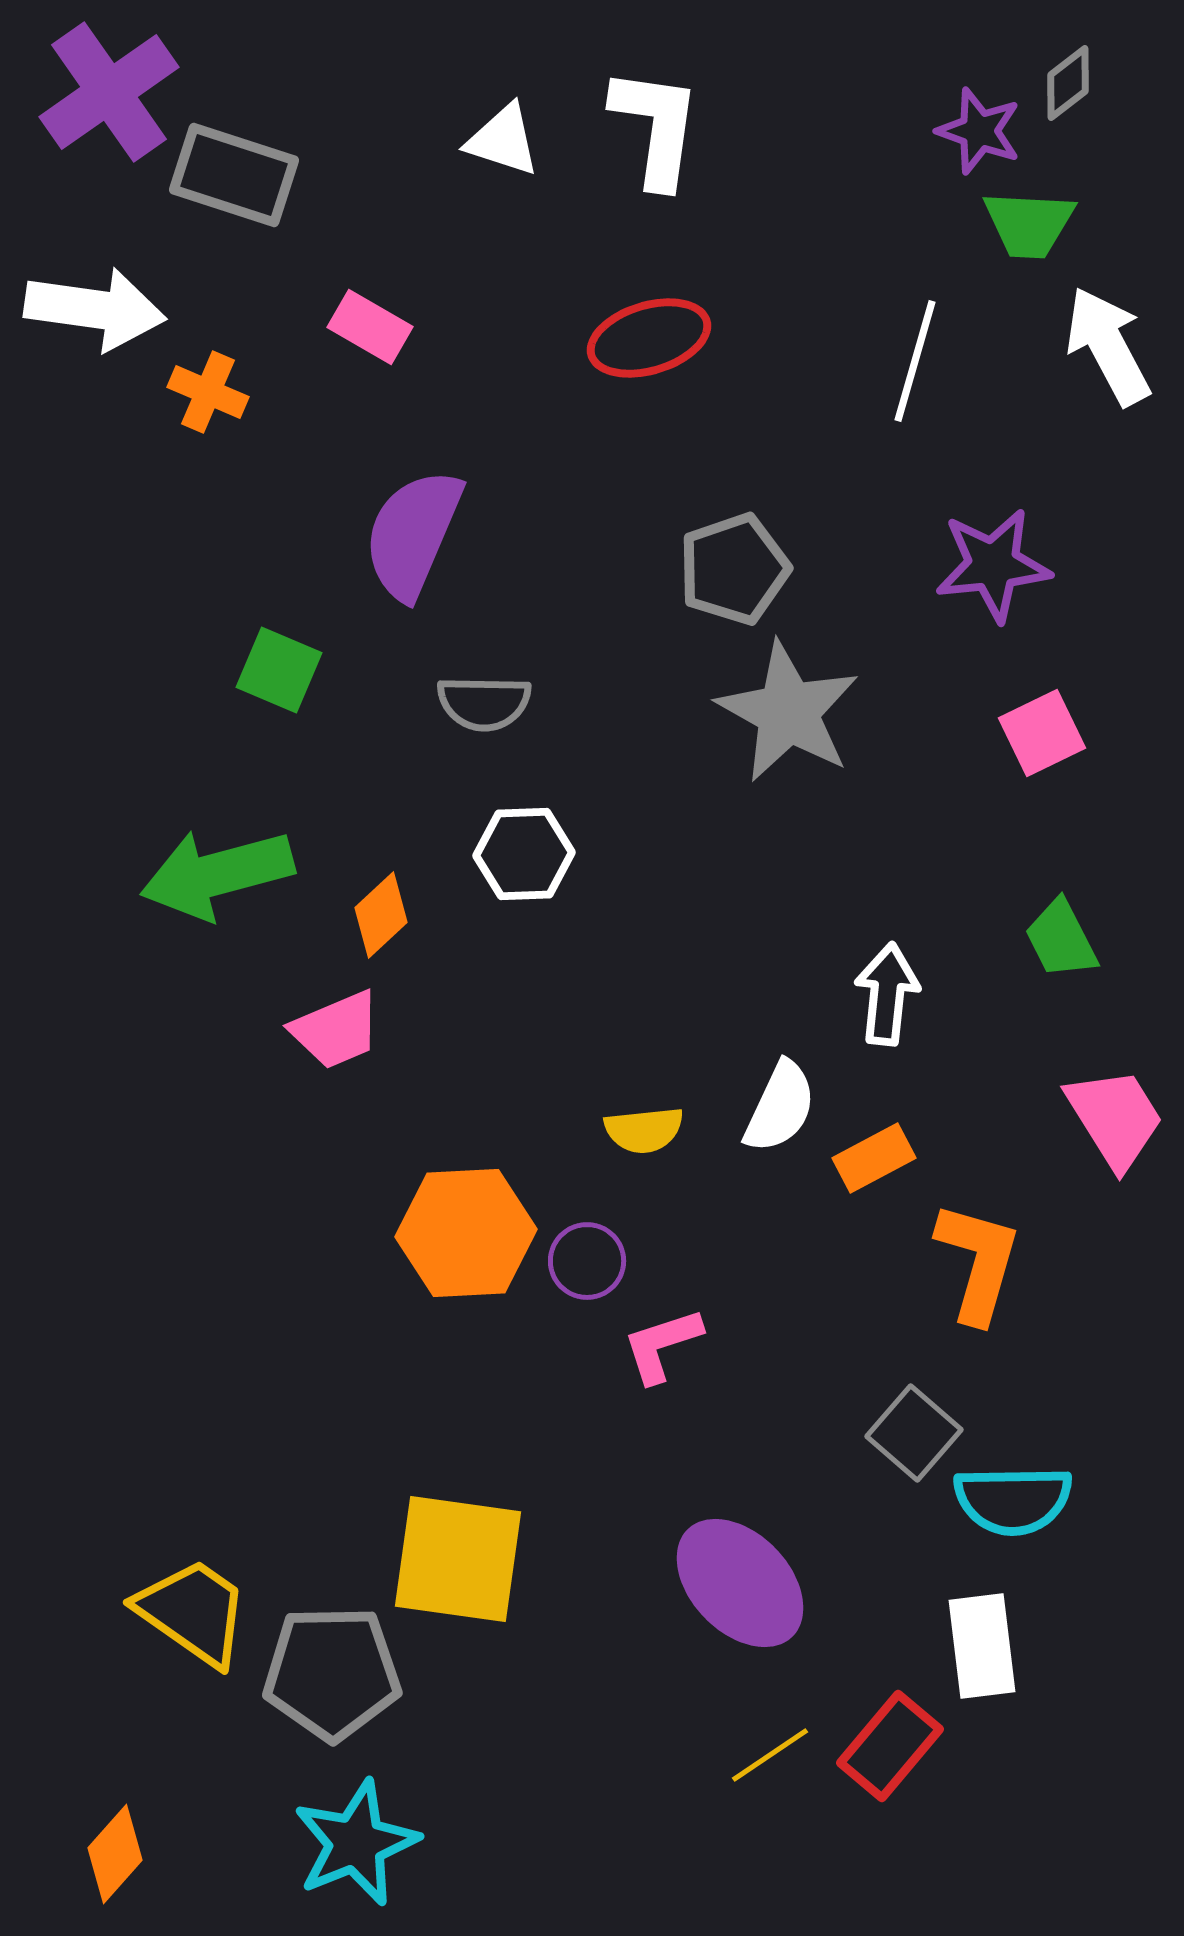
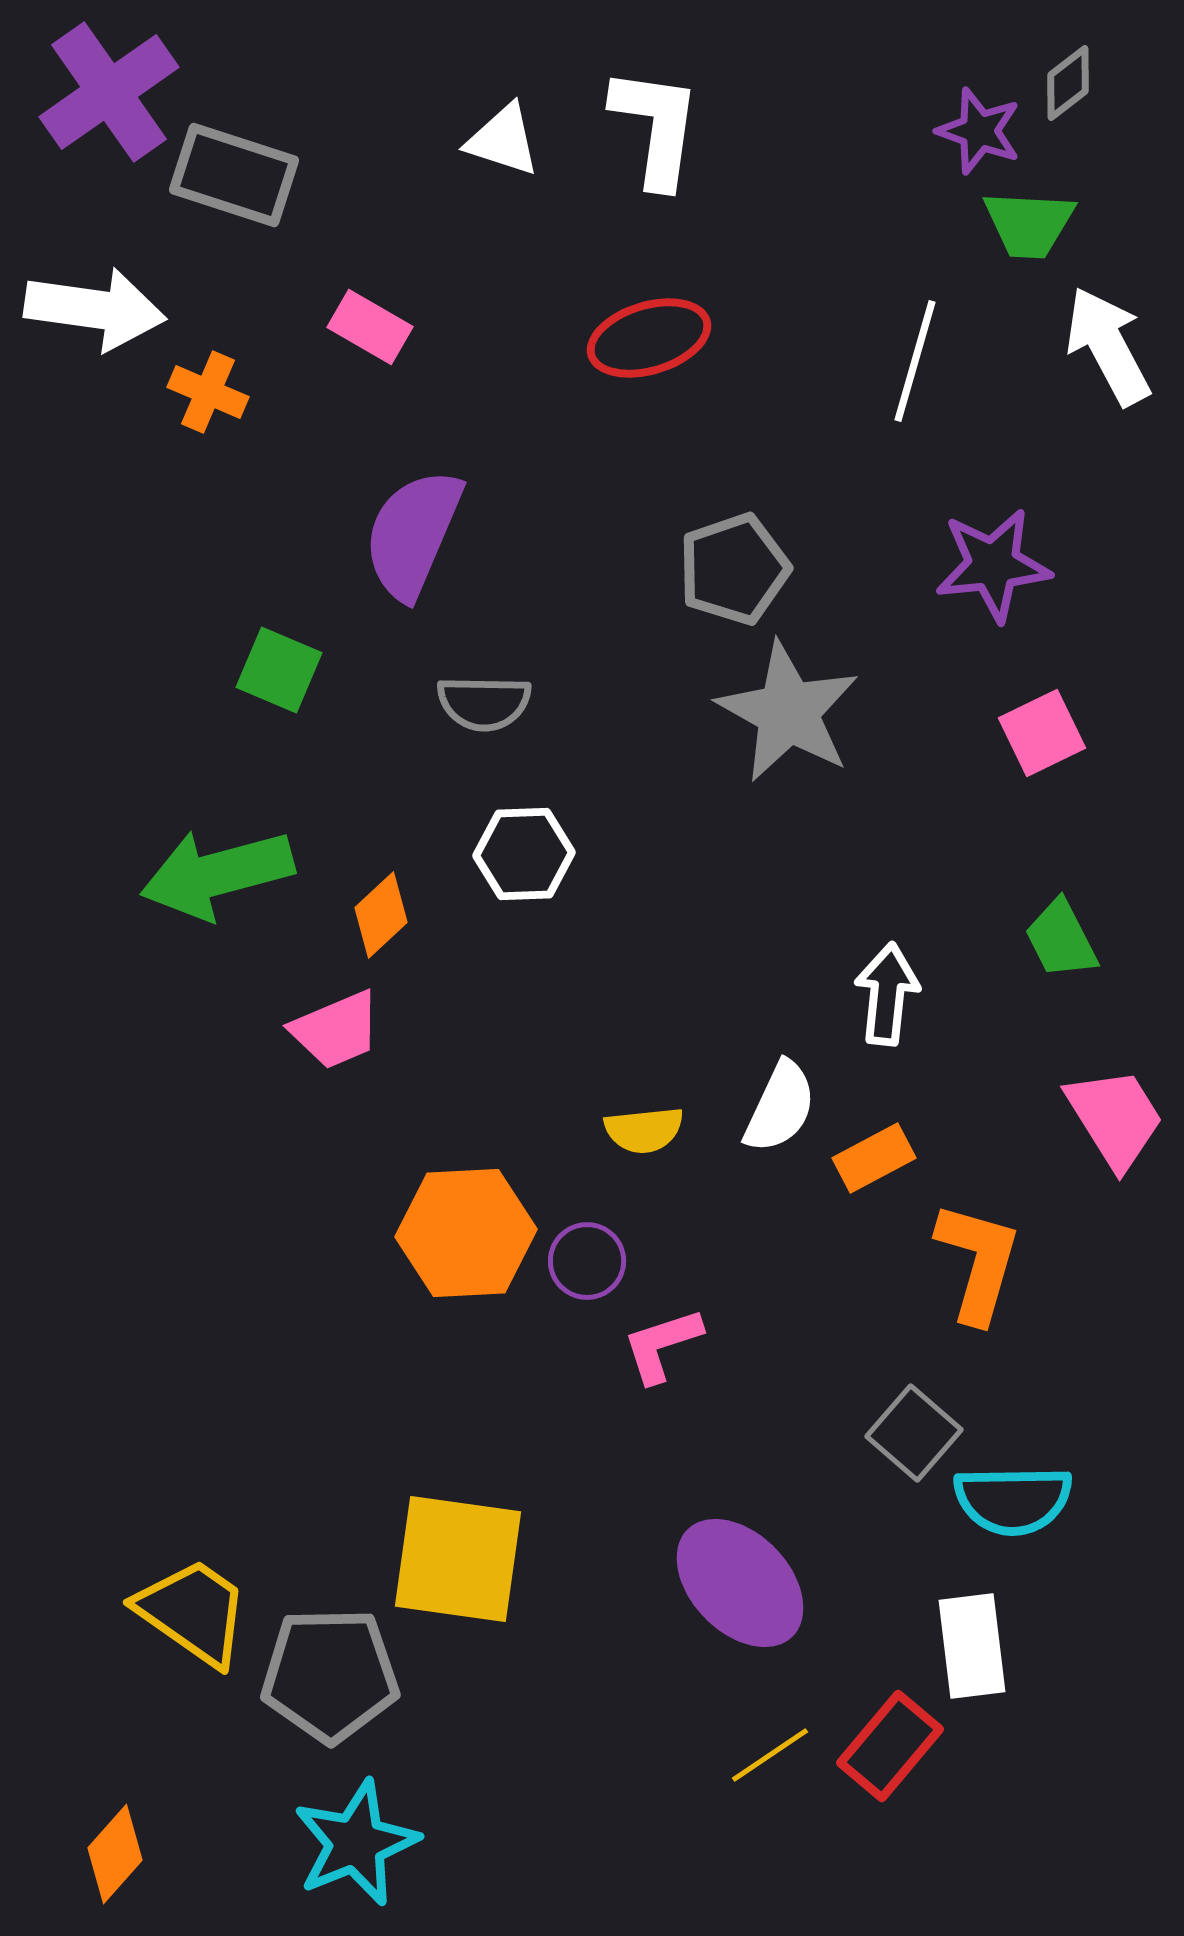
white rectangle at (982, 1646): moved 10 px left
gray pentagon at (332, 1673): moved 2 px left, 2 px down
